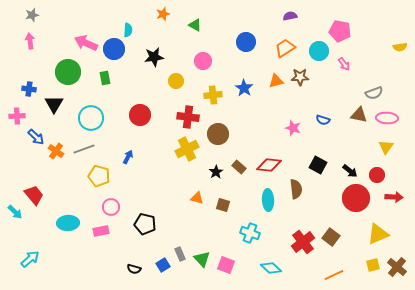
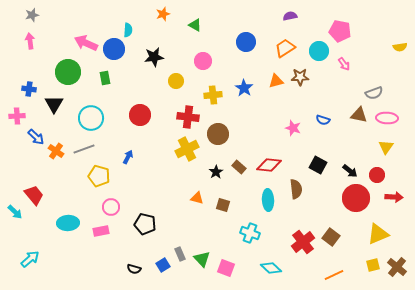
pink square at (226, 265): moved 3 px down
